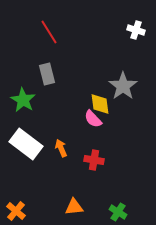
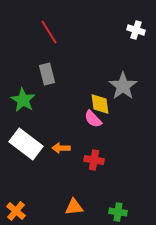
orange arrow: rotated 66 degrees counterclockwise
green cross: rotated 24 degrees counterclockwise
